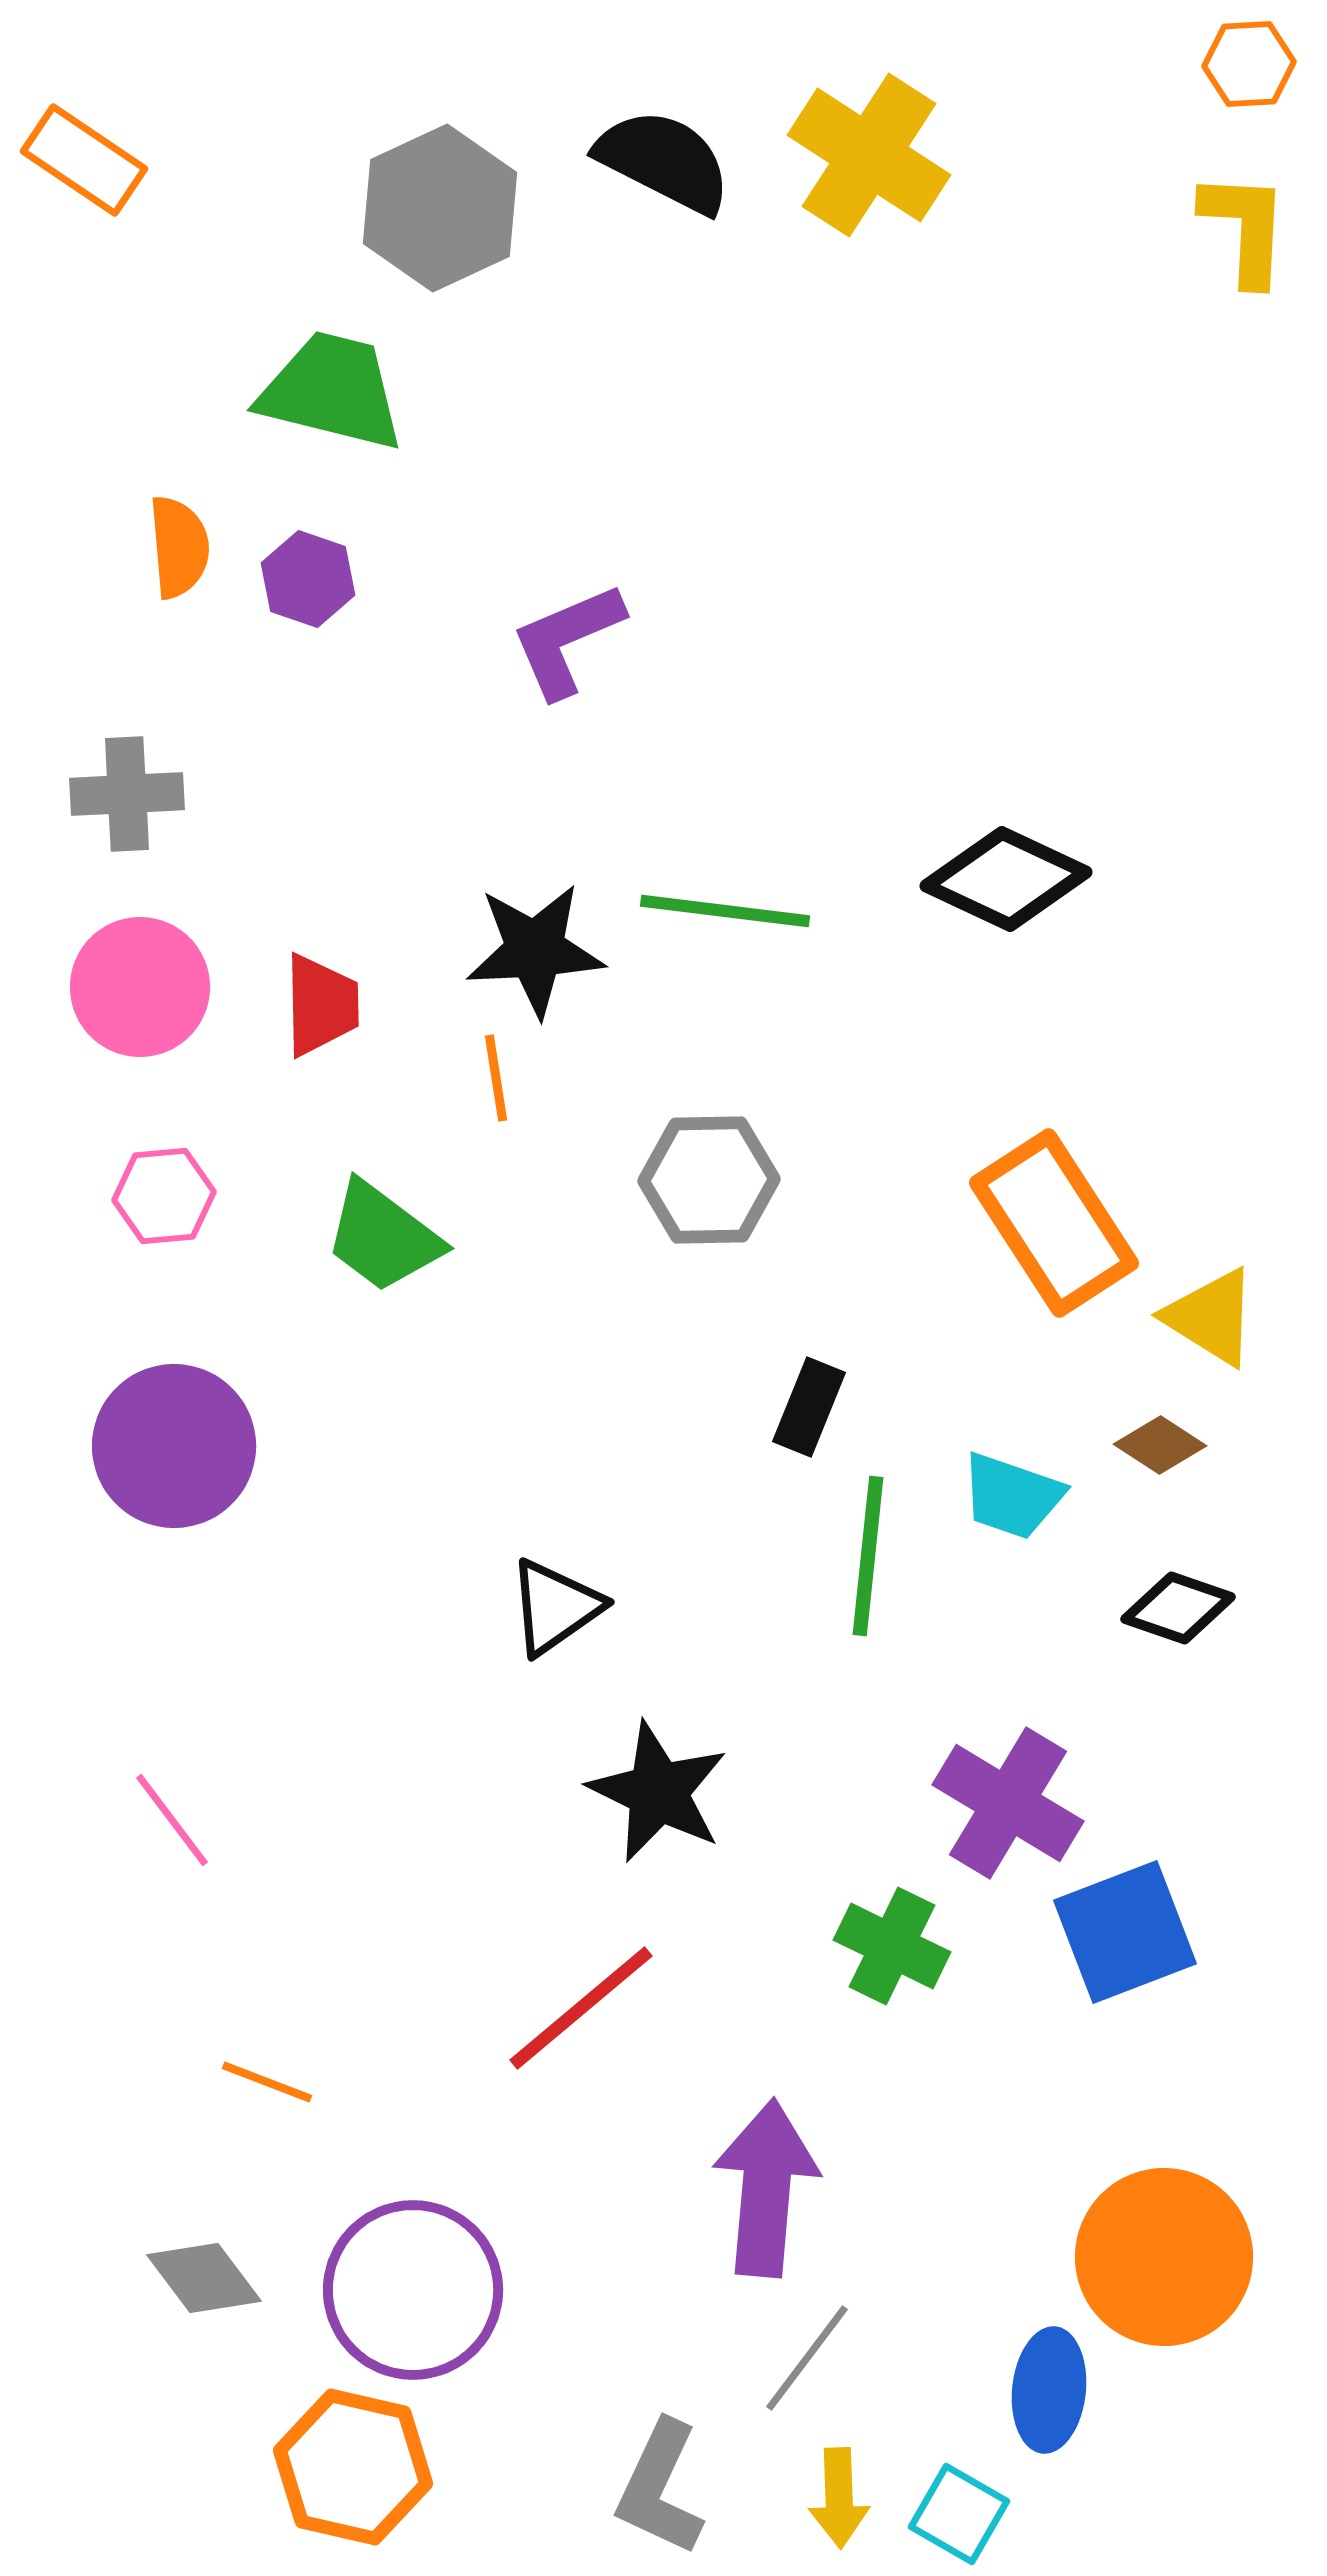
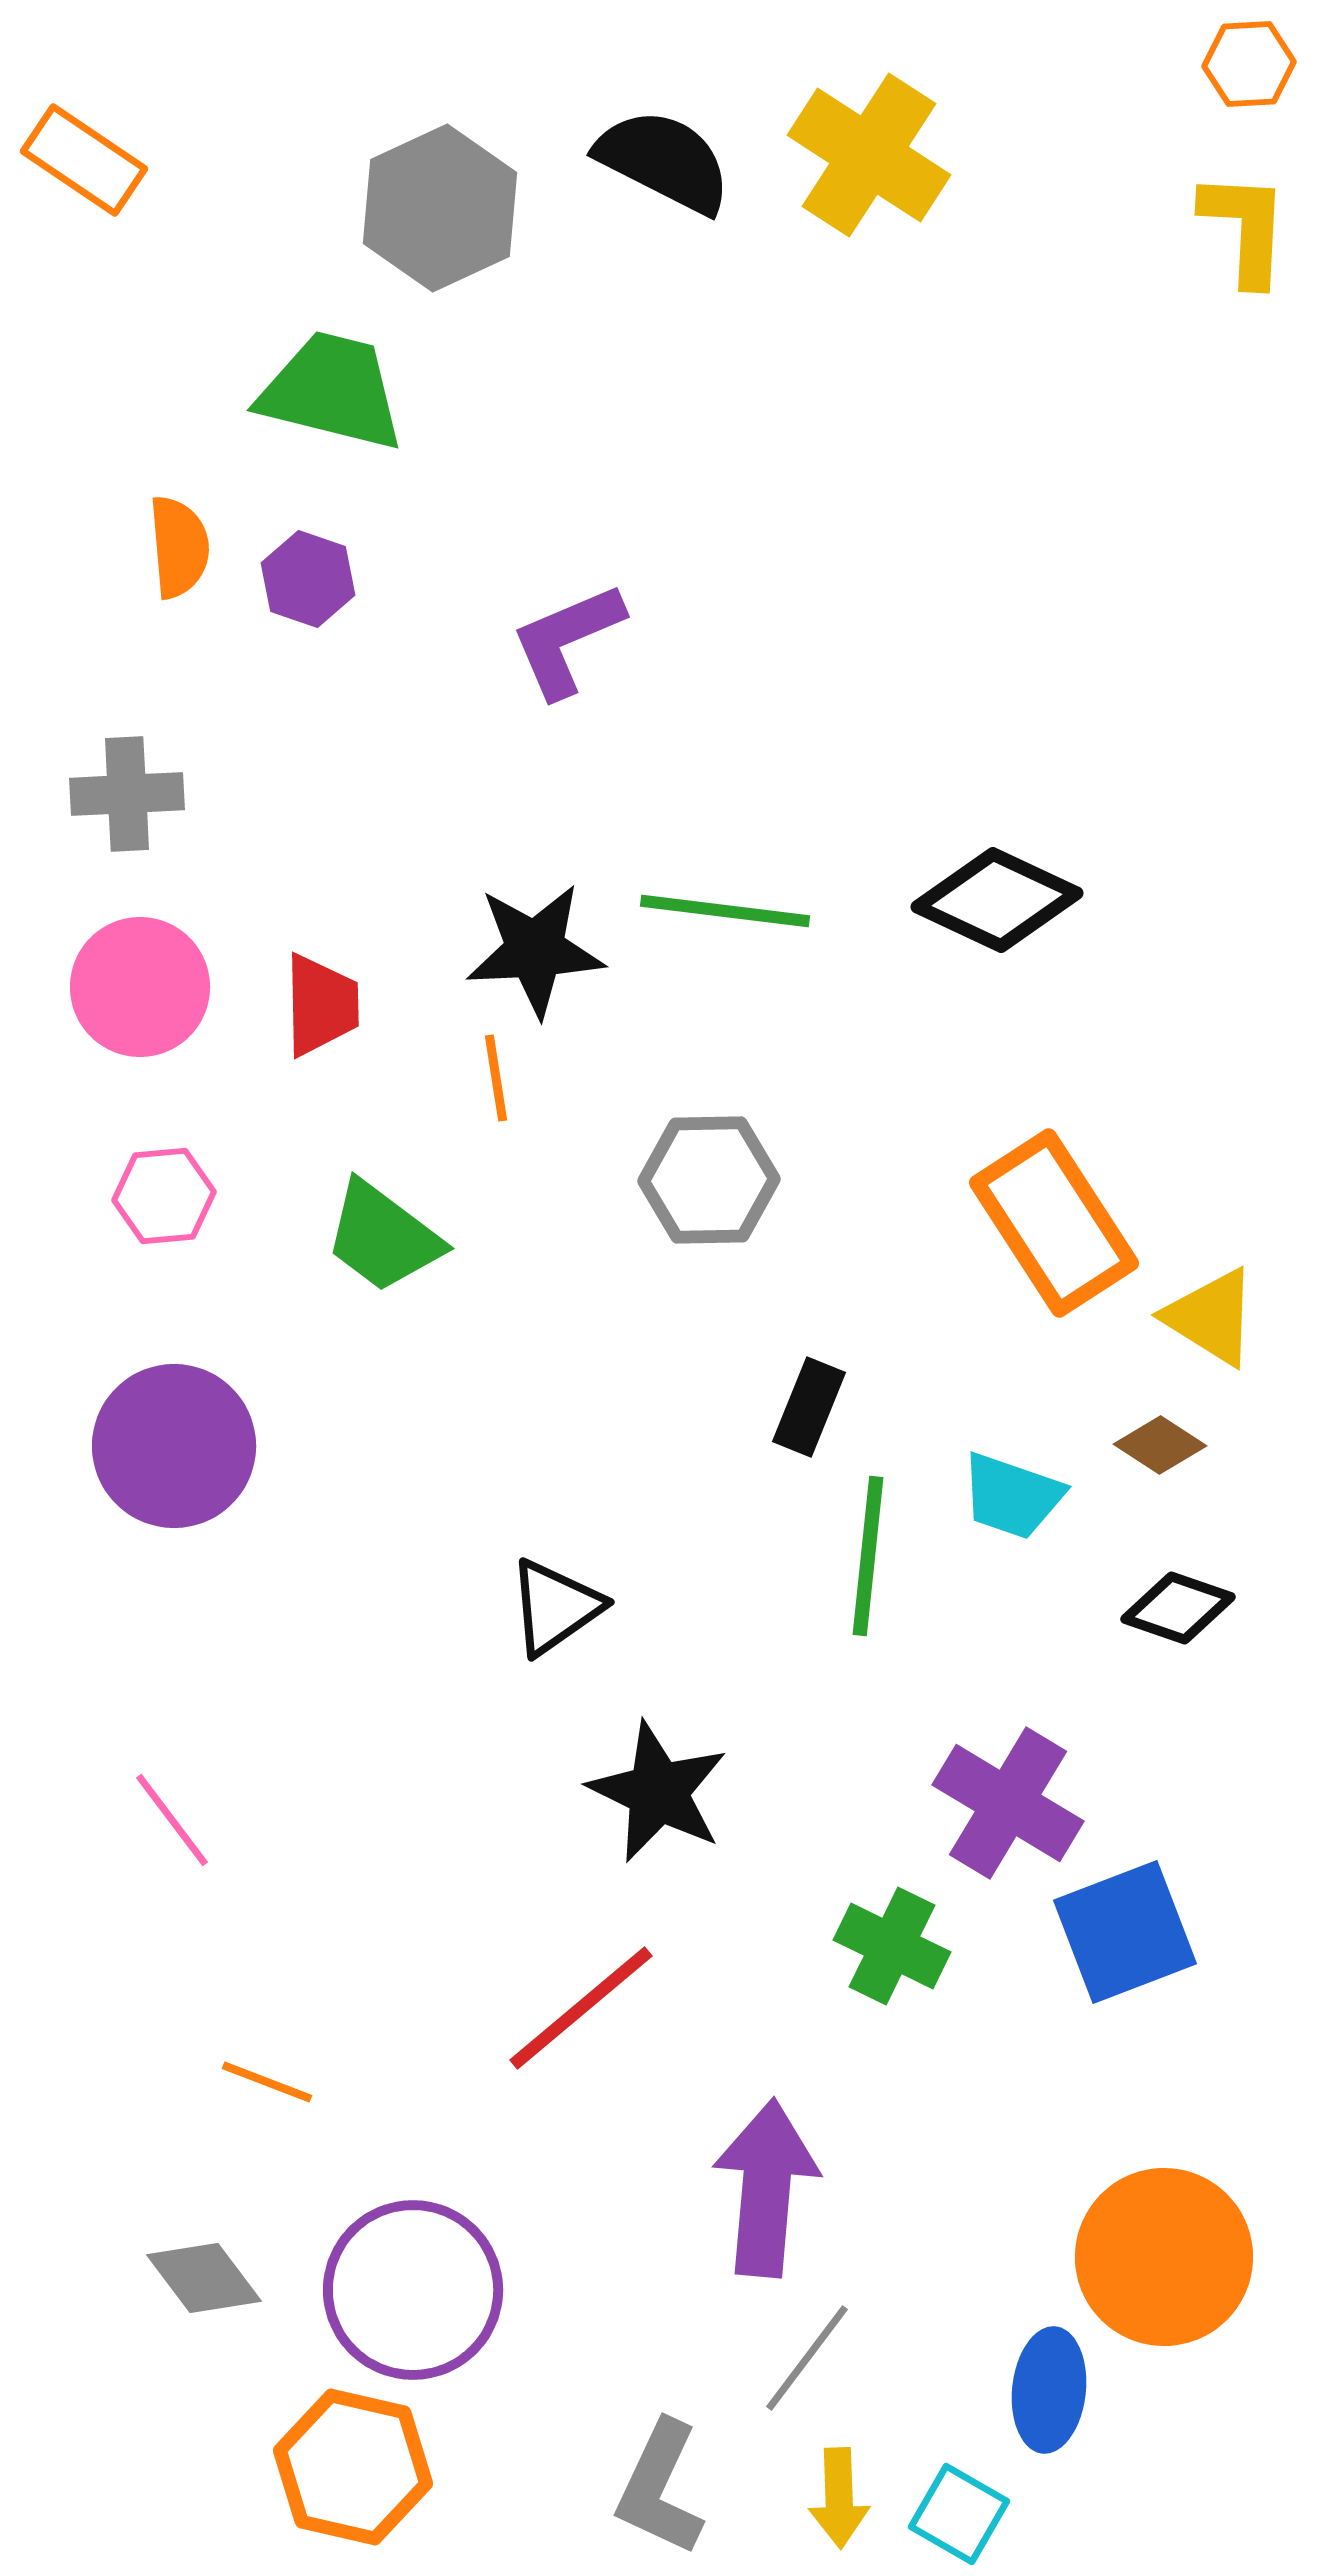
black diamond at (1006, 879): moved 9 px left, 21 px down
